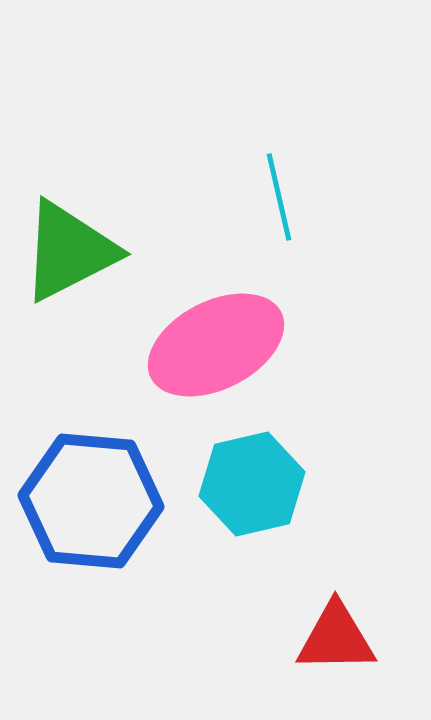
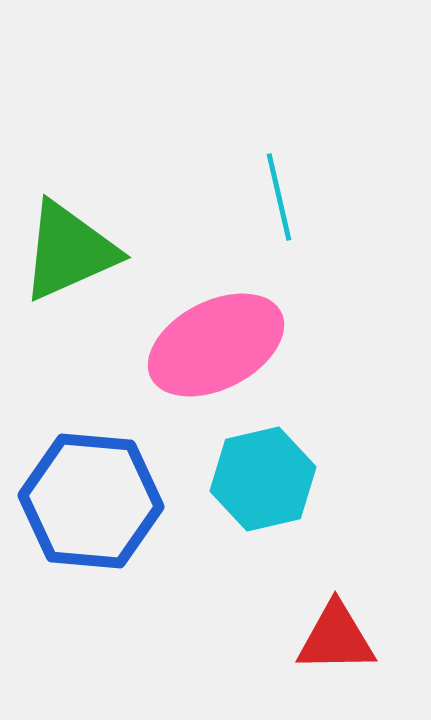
green triangle: rotated 3 degrees clockwise
cyan hexagon: moved 11 px right, 5 px up
